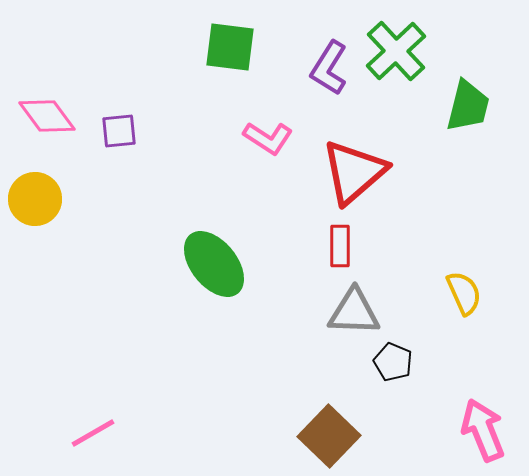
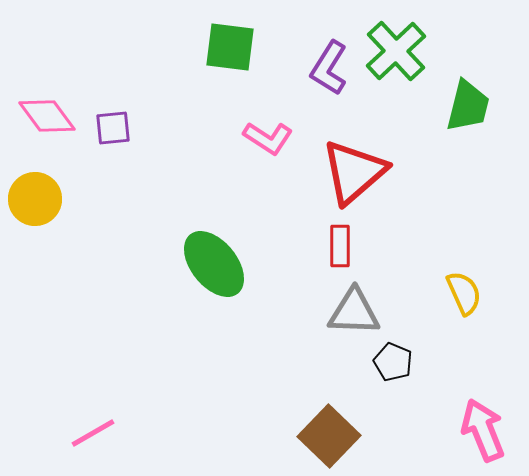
purple square: moved 6 px left, 3 px up
